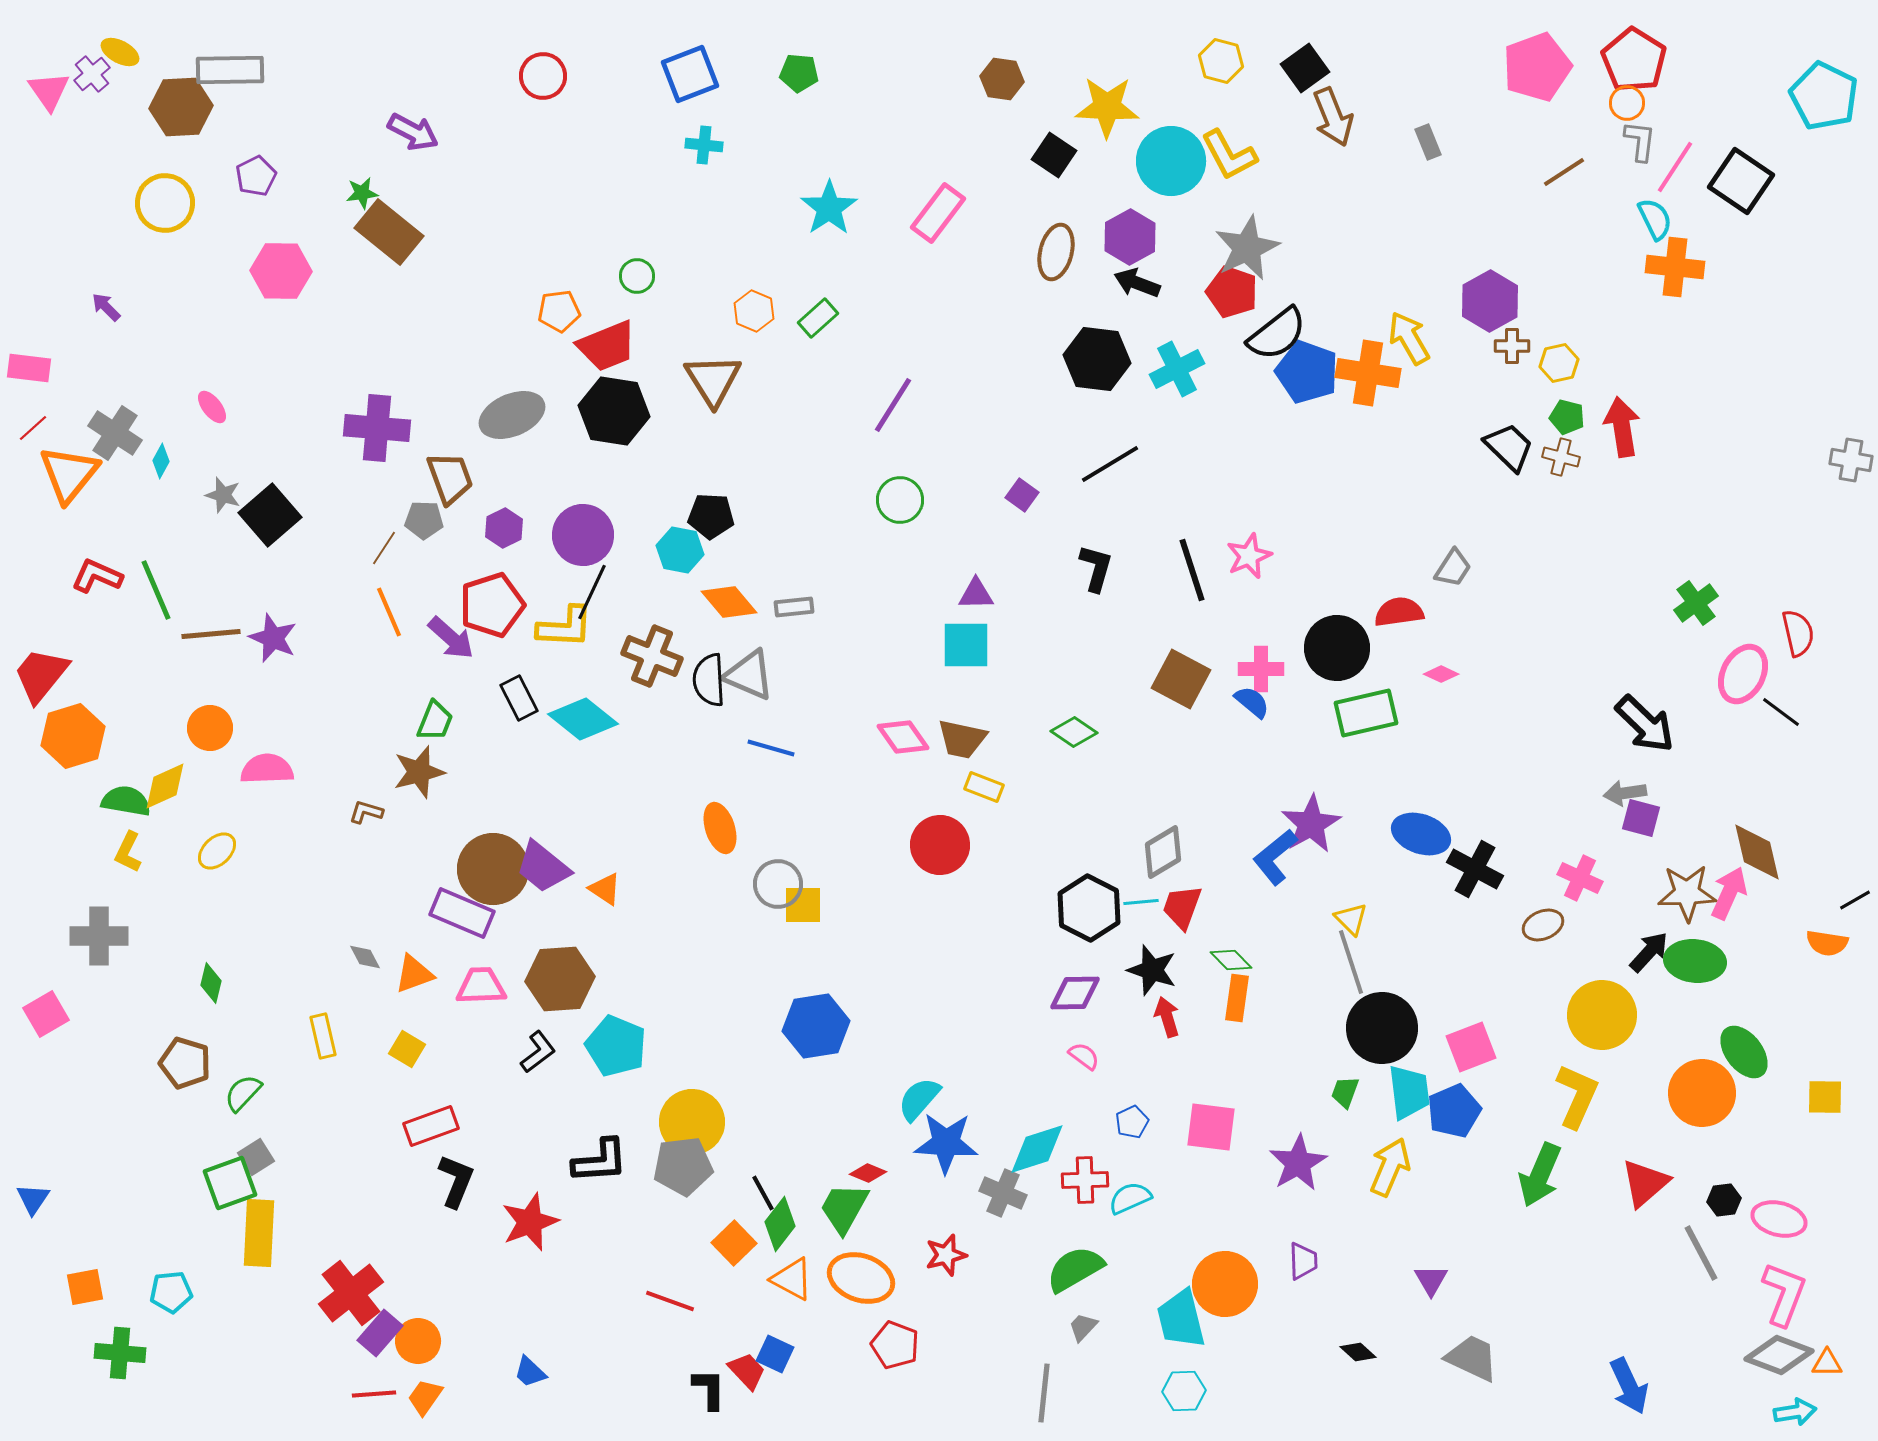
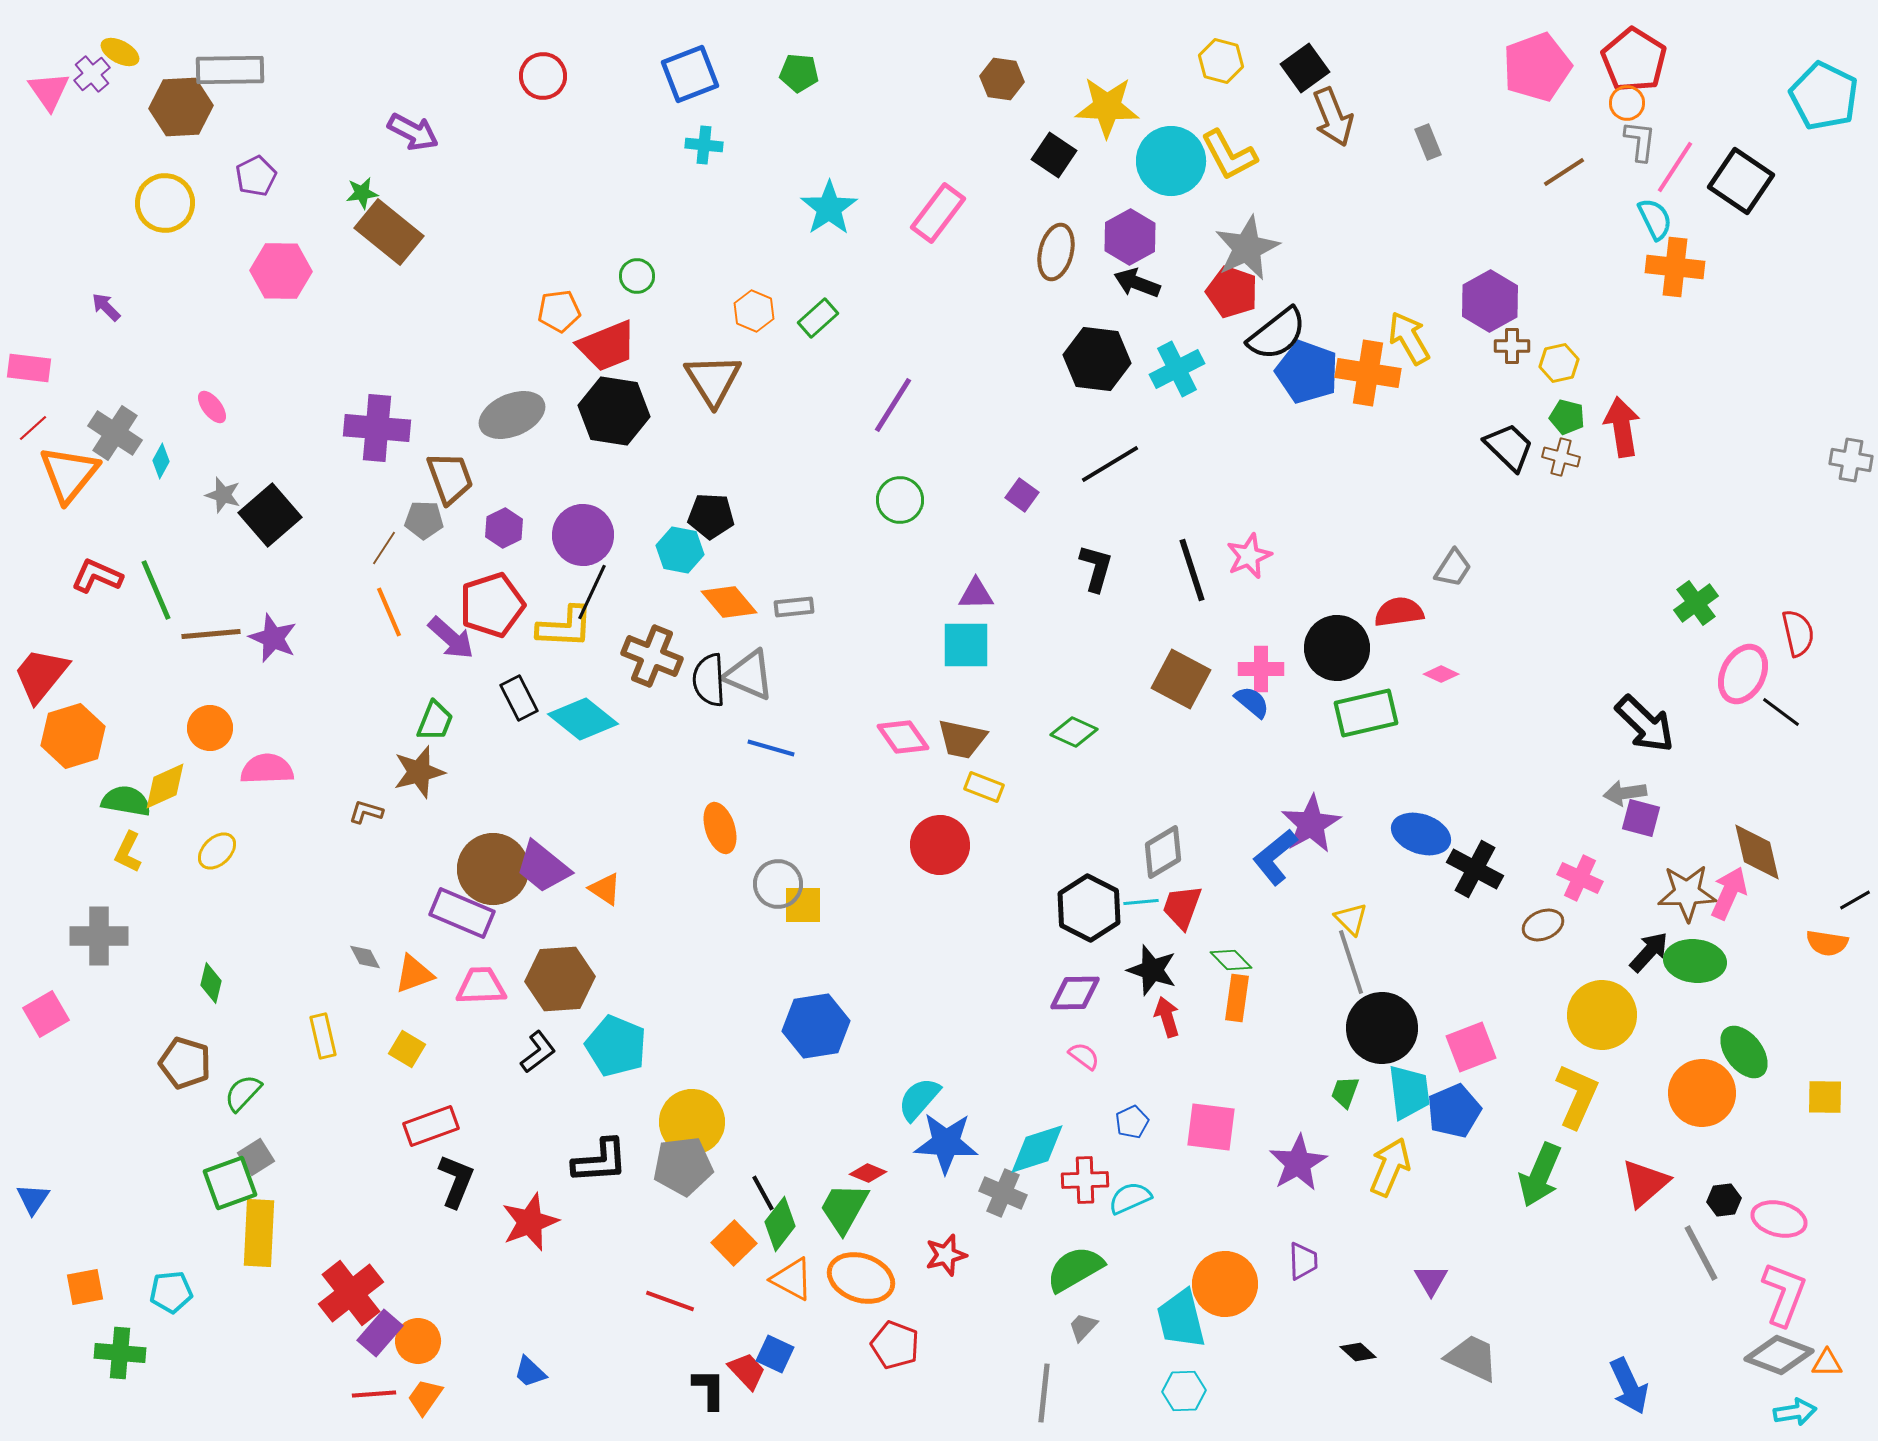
green diamond at (1074, 732): rotated 9 degrees counterclockwise
